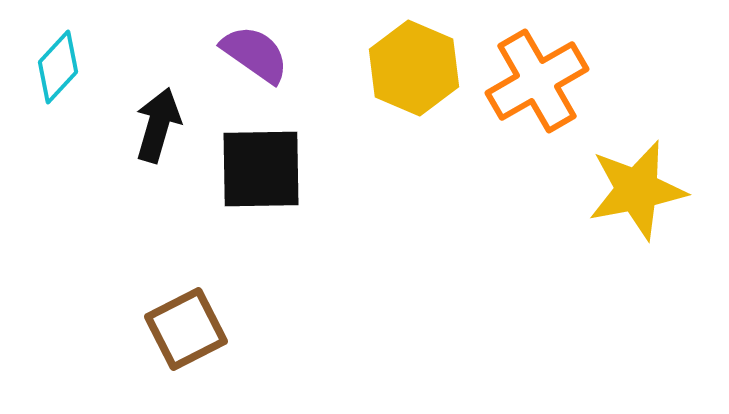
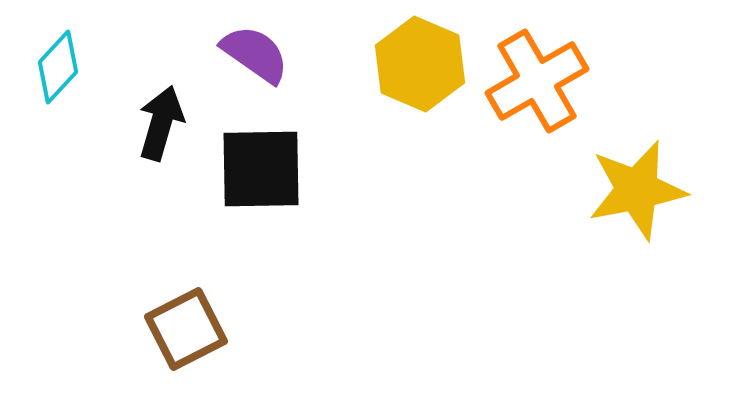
yellow hexagon: moved 6 px right, 4 px up
black arrow: moved 3 px right, 2 px up
